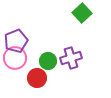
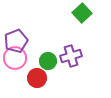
purple cross: moved 2 px up
